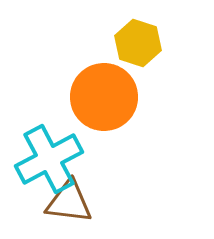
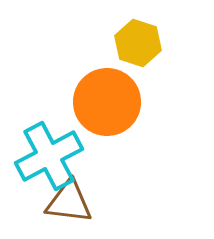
orange circle: moved 3 px right, 5 px down
cyan cross: moved 3 px up
